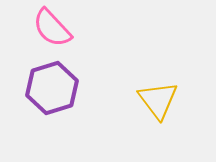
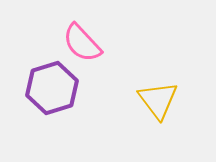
pink semicircle: moved 30 px right, 15 px down
